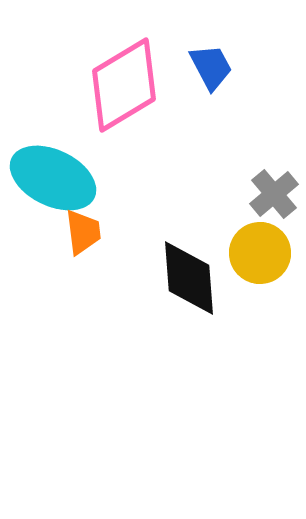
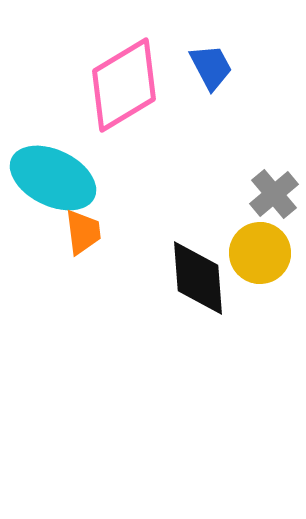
black diamond: moved 9 px right
